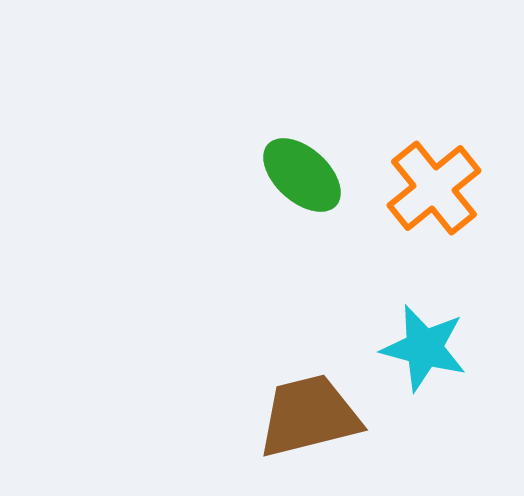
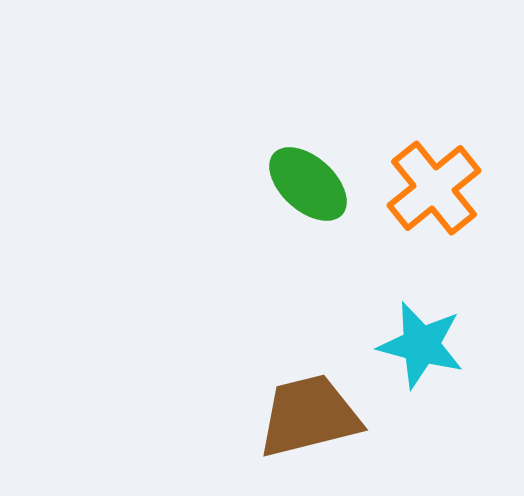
green ellipse: moved 6 px right, 9 px down
cyan star: moved 3 px left, 3 px up
